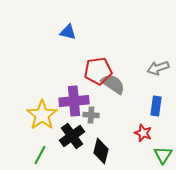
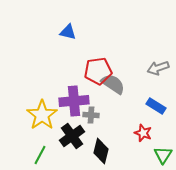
blue rectangle: rotated 66 degrees counterclockwise
